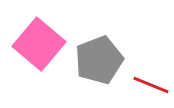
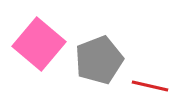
red line: moved 1 px left, 1 px down; rotated 9 degrees counterclockwise
